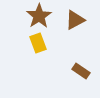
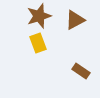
brown star: rotated 15 degrees clockwise
